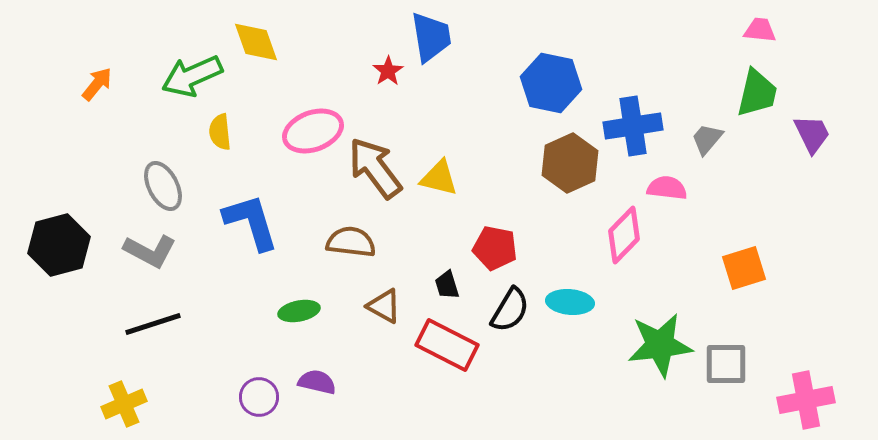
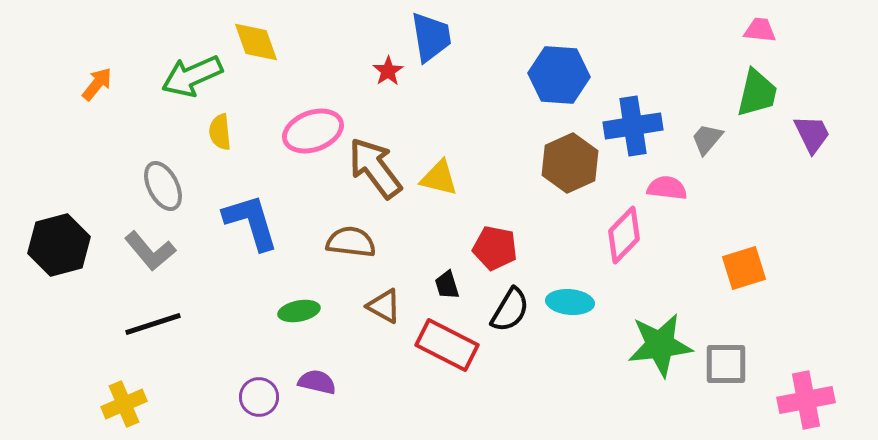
blue hexagon: moved 8 px right, 8 px up; rotated 8 degrees counterclockwise
gray L-shape: rotated 22 degrees clockwise
